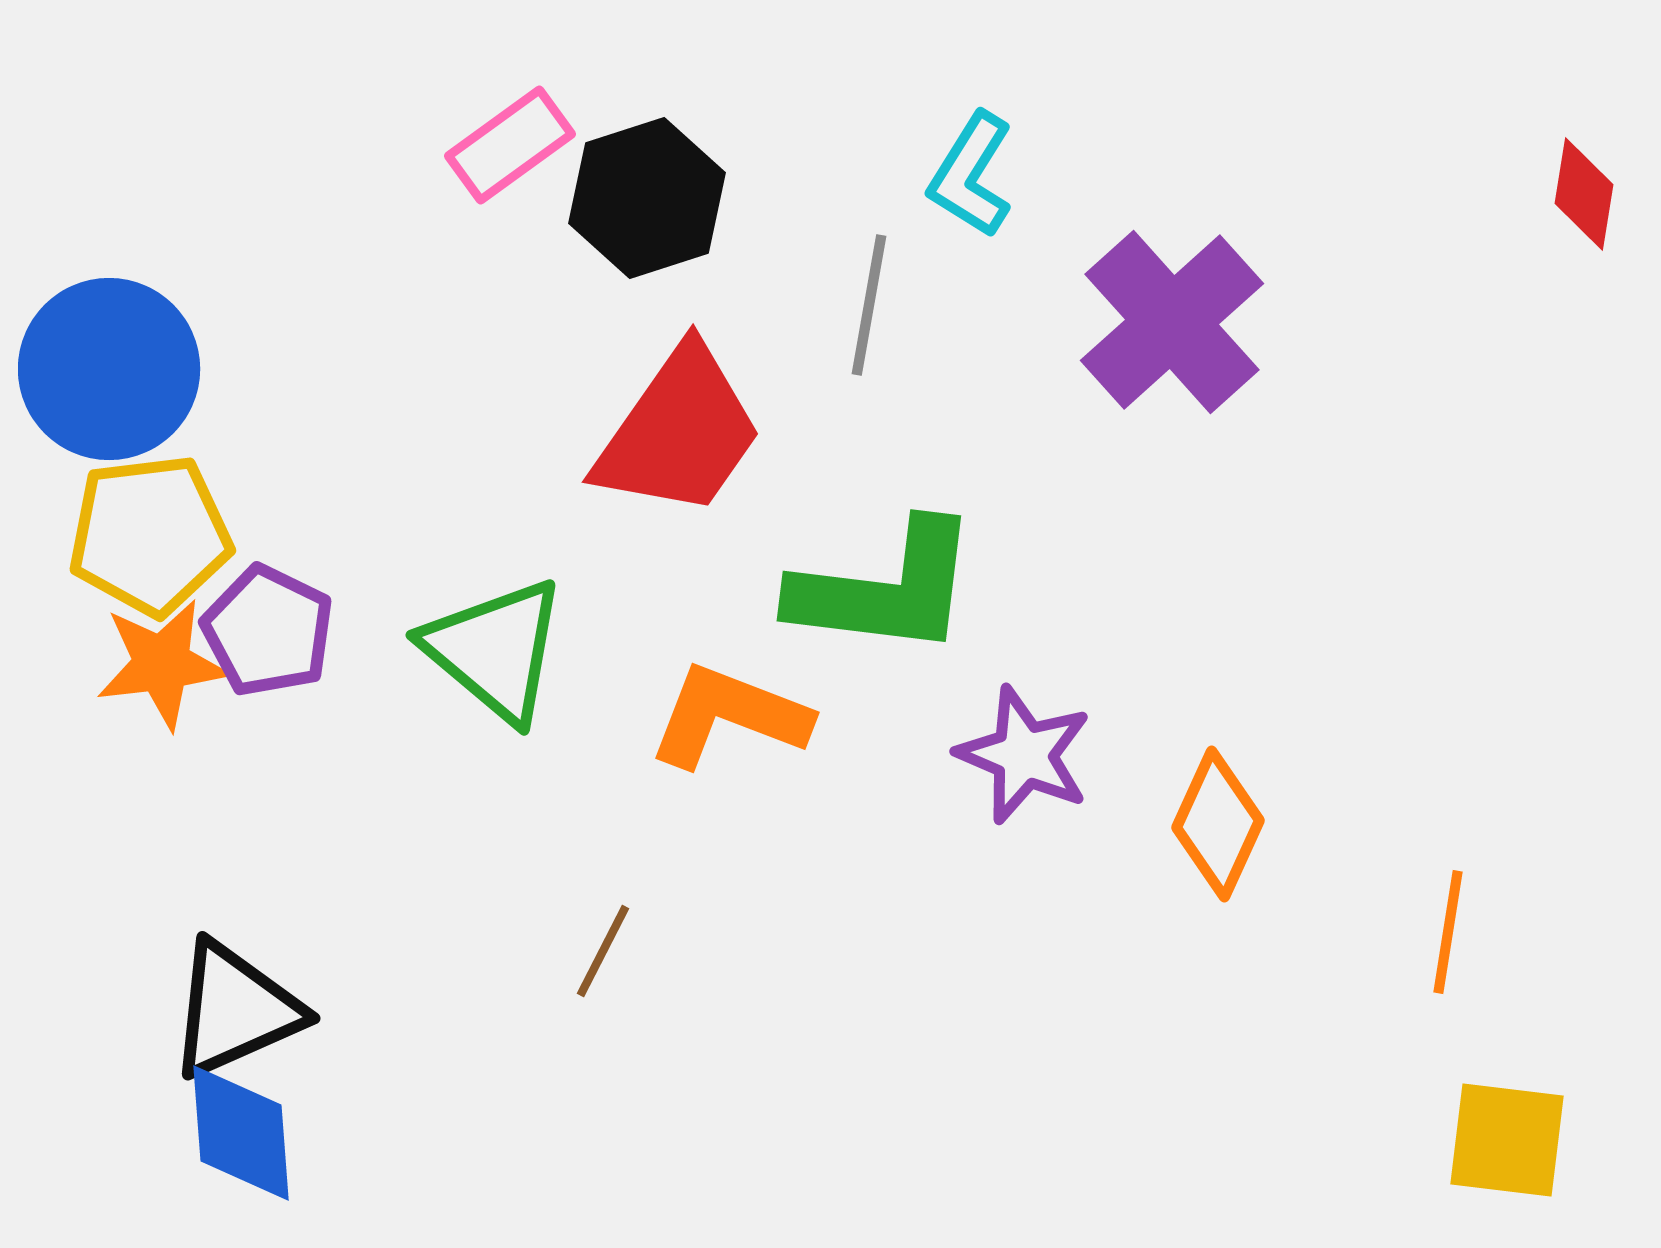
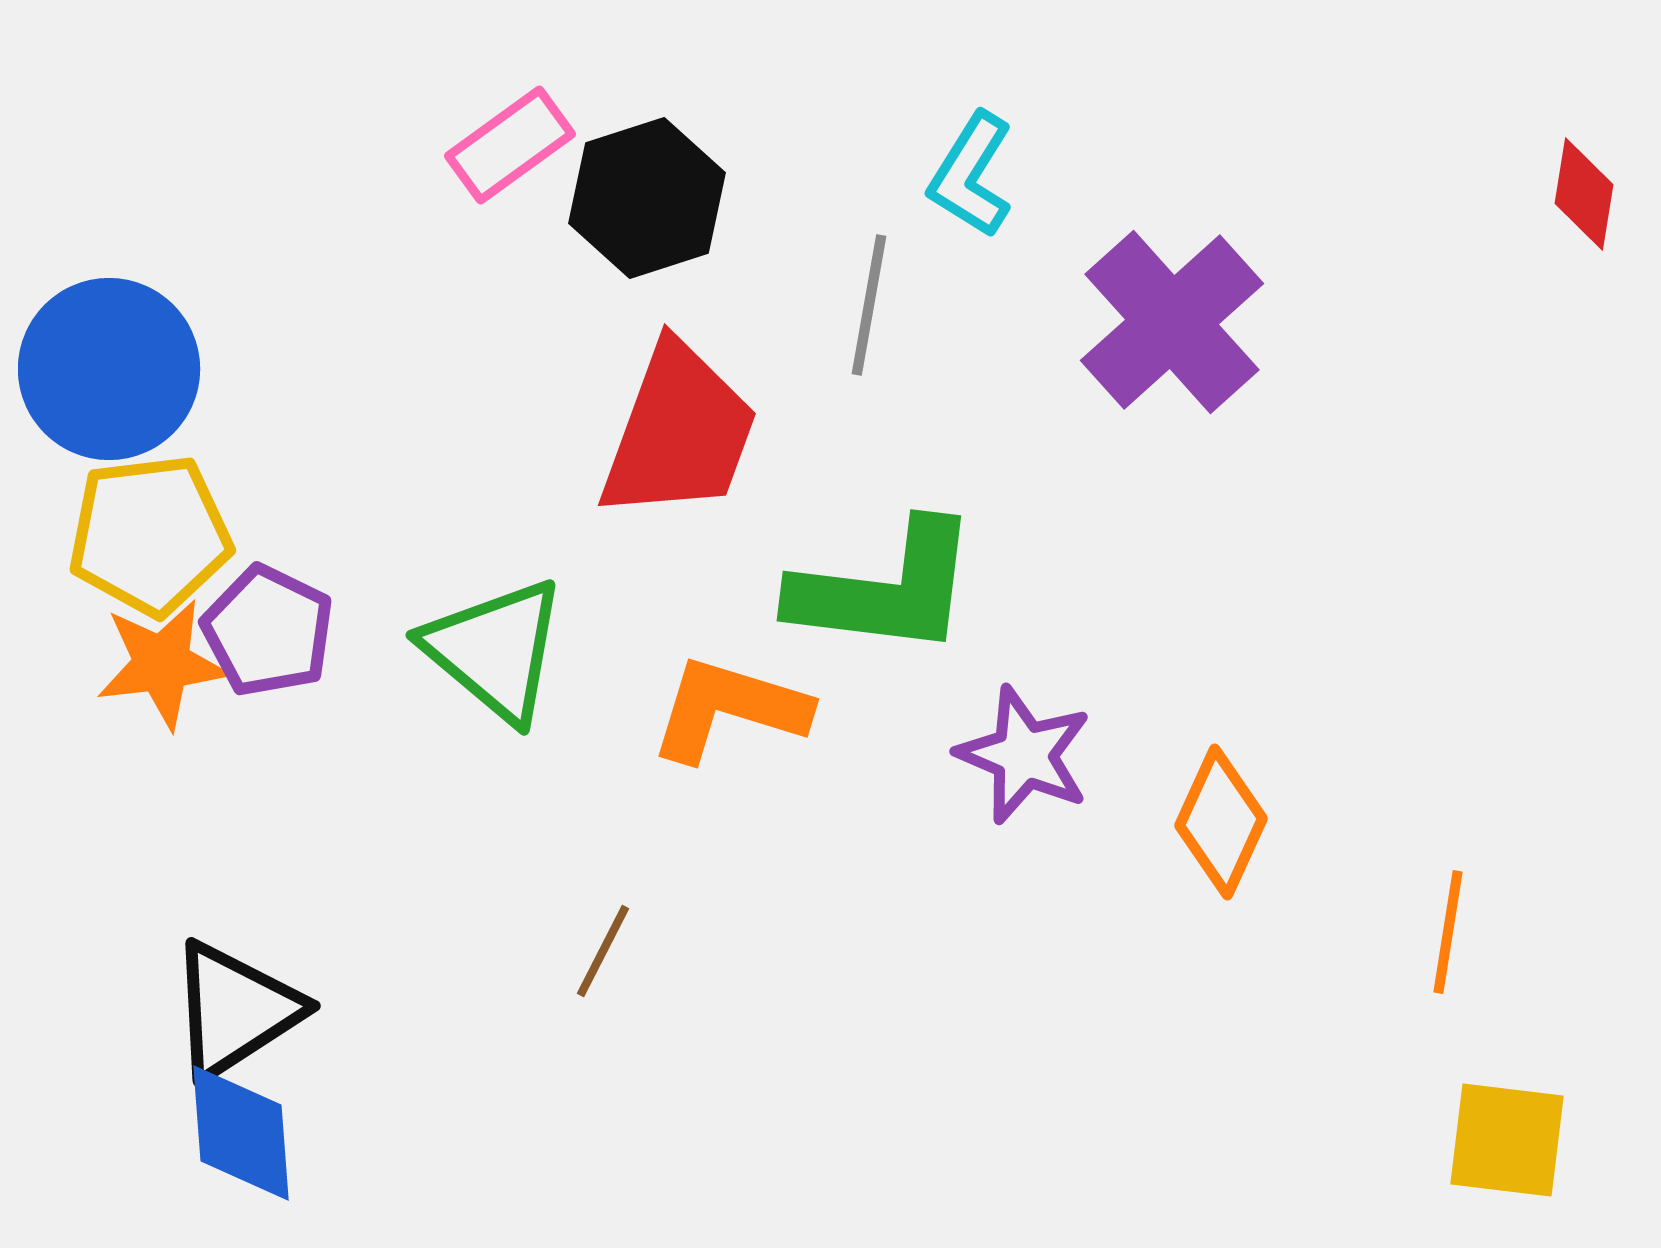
red trapezoid: rotated 15 degrees counterclockwise
orange L-shape: moved 7 px up; rotated 4 degrees counterclockwise
orange diamond: moved 3 px right, 2 px up
black triangle: rotated 9 degrees counterclockwise
